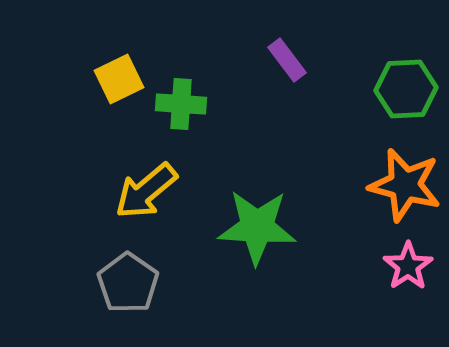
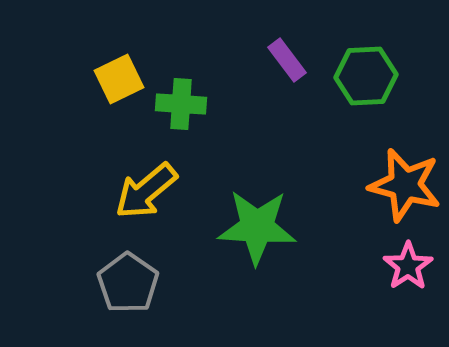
green hexagon: moved 40 px left, 13 px up
